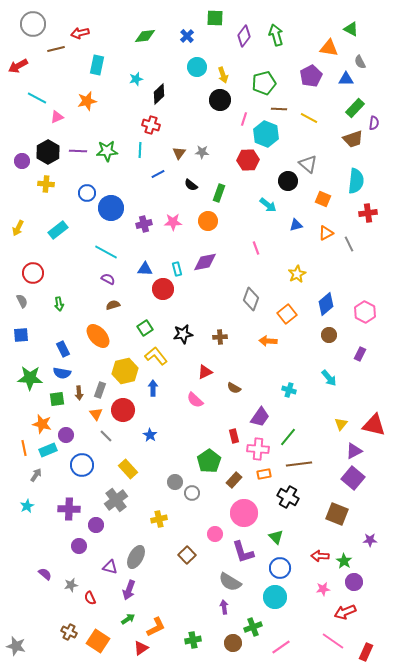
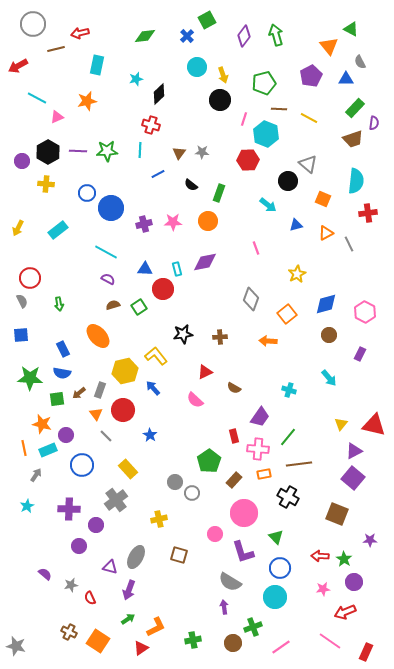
green square at (215, 18): moved 8 px left, 2 px down; rotated 30 degrees counterclockwise
orange triangle at (329, 48): moved 2 px up; rotated 42 degrees clockwise
red circle at (33, 273): moved 3 px left, 5 px down
blue diamond at (326, 304): rotated 25 degrees clockwise
green square at (145, 328): moved 6 px left, 21 px up
blue arrow at (153, 388): rotated 42 degrees counterclockwise
brown arrow at (79, 393): rotated 56 degrees clockwise
brown square at (187, 555): moved 8 px left; rotated 30 degrees counterclockwise
green star at (344, 561): moved 2 px up
pink line at (333, 641): moved 3 px left
